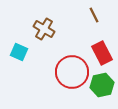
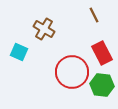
green hexagon: rotated 20 degrees clockwise
